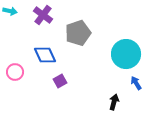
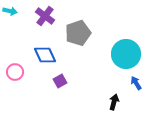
purple cross: moved 2 px right, 1 px down
